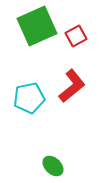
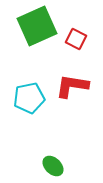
red square: moved 3 px down; rotated 35 degrees counterclockwise
red L-shape: rotated 132 degrees counterclockwise
